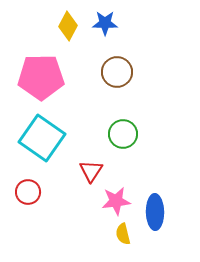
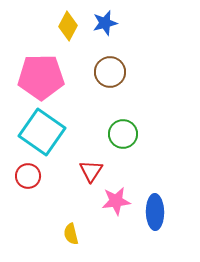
blue star: rotated 15 degrees counterclockwise
brown circle: moved 7 px left
cyan square: moved 6 px up
red circle: moved 16 px up
yellow semicircle: moved 52 px left
